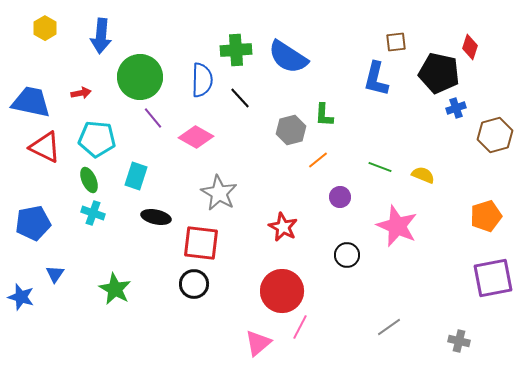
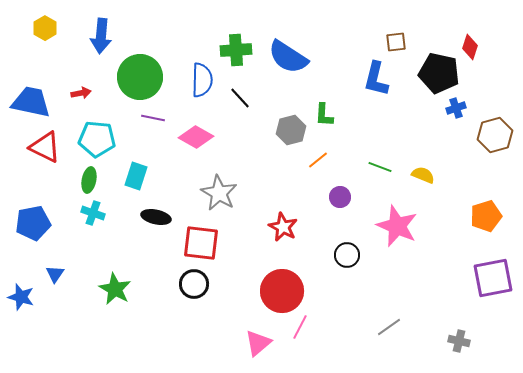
purple line at (153, 118): rotated 40 degrees counterclockwise
green ellipse at (89, 180): rotated 35 degrees clockwise
